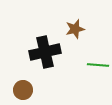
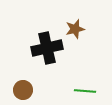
black cross: moved 2 px right, 4 px up
green line: moved 13 px left, 26 px down
